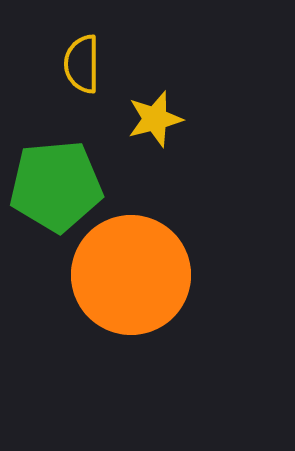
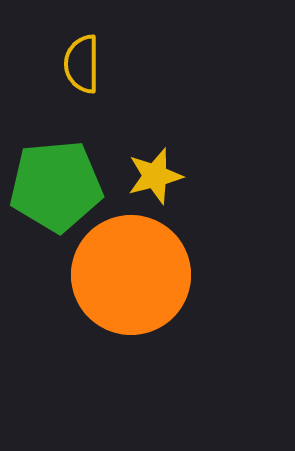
yellow star: moved 57 px down
